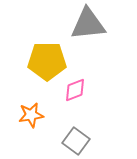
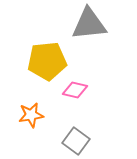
gray triangle: moved 1 px right
yellow pentagon: rotated 6 degrees counterclockwise
pink diamond: rotated 35 degrees clockwise
